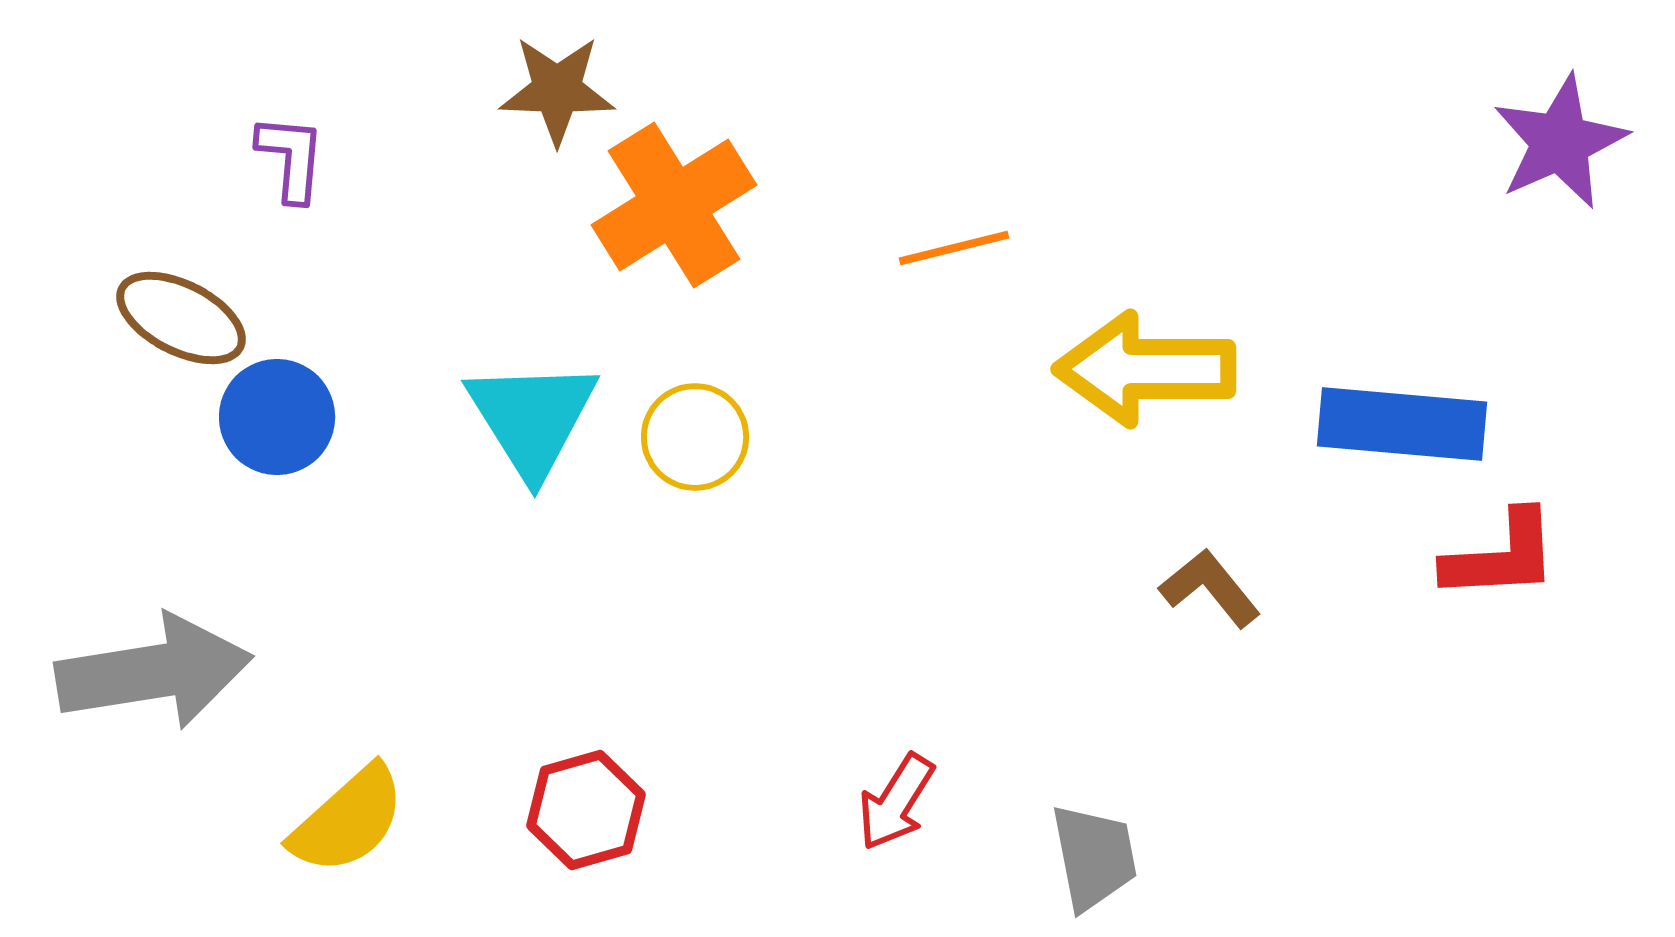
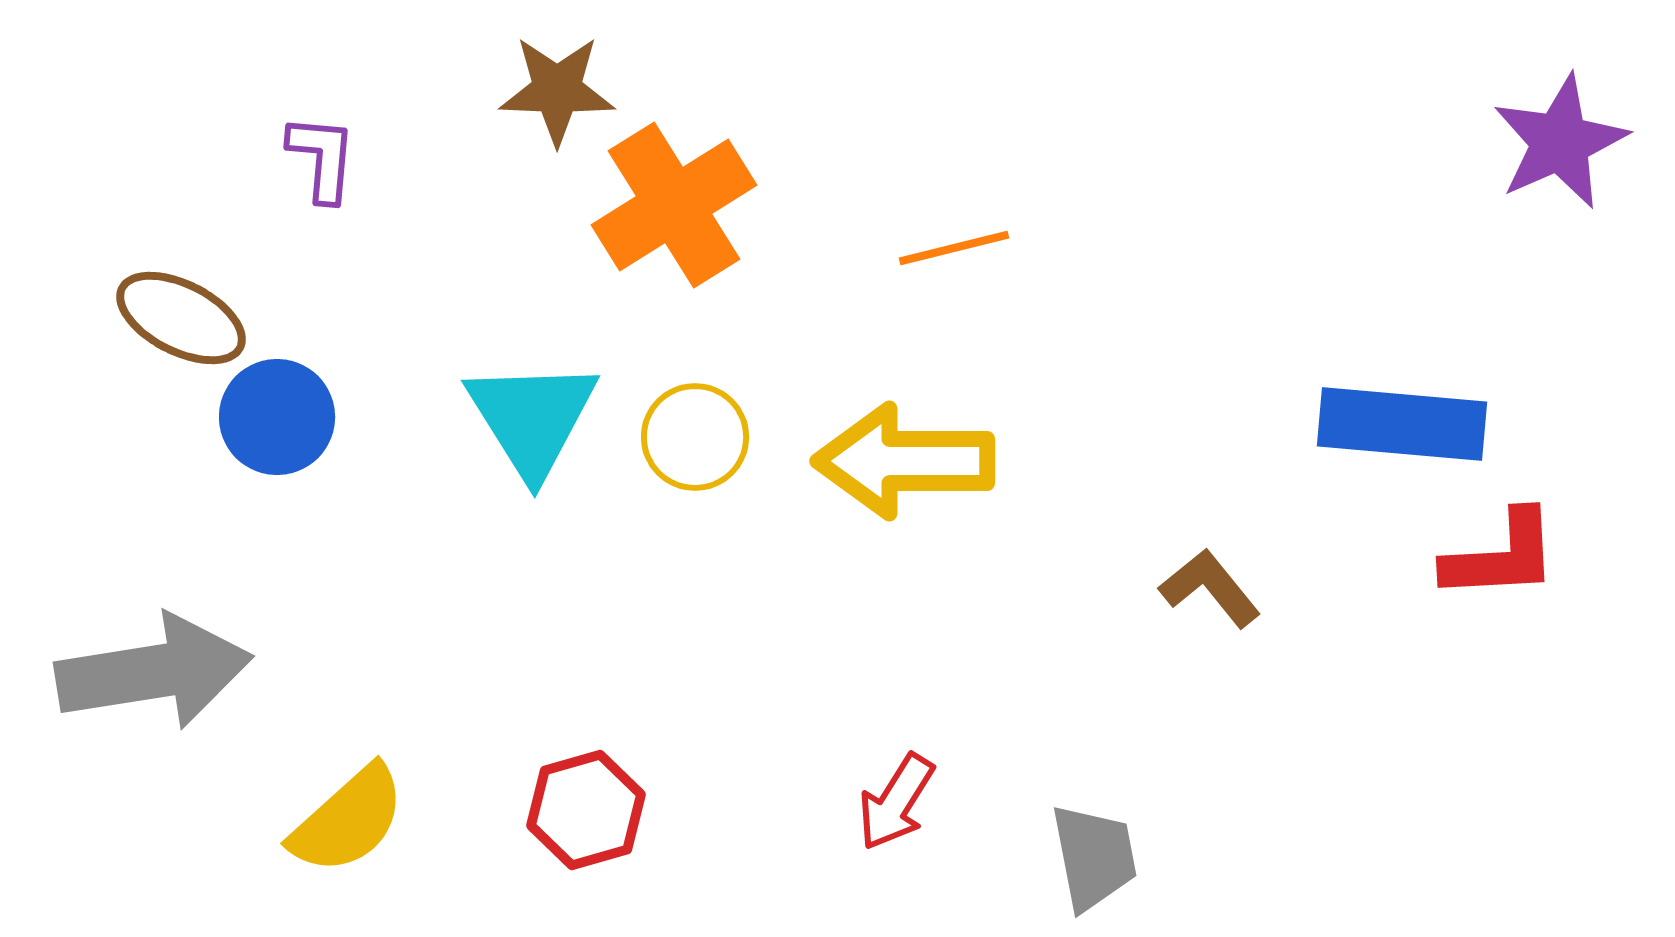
purple L-shape: moved 31 px right
yellow arrow: moved 241 px left, 92 px down
